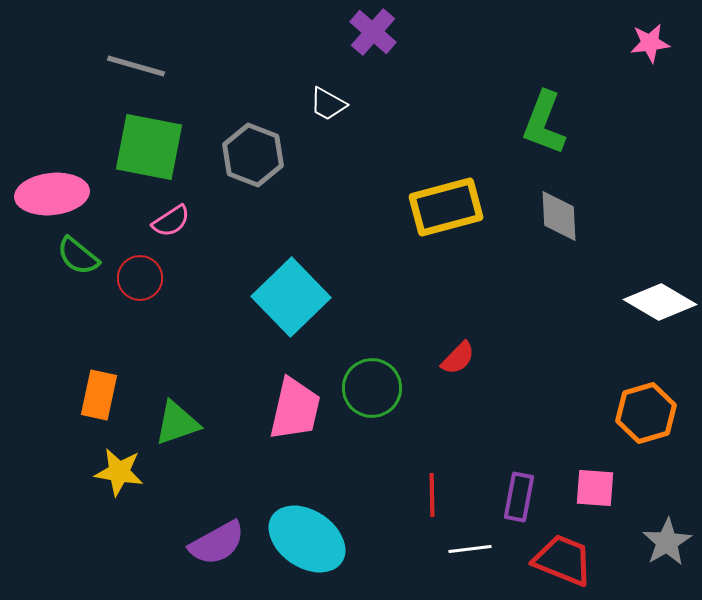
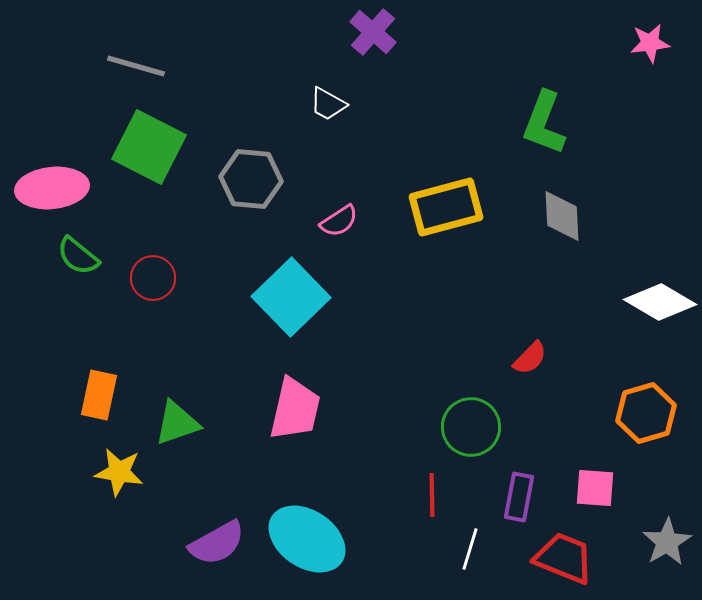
green square: rotated 16 degrees clockwise
gray hexagon: moved 2 px left, 24 px down; rotated 16 degrees counterclockwise
pink ellipse: moved 6 px up
gray diamond: moved 3 px right
pink semicircle: moved 168 px right
red circle: moved 13 px right
red semicircle: moved 72 px right
green circle: moved 99 px right, 39 px down
white line: rotated 66 degrees counterclockwise
red trapezoid: moved 1 px right, 2 px up
